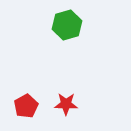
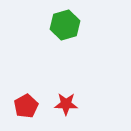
green hexagon: moved 2 px left
